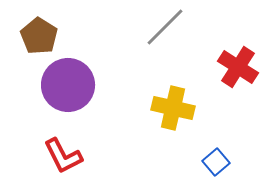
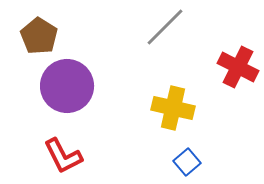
red cross: rotated 6 degrees counterclockwise
purple circle: moved 1 px left, 1 px down
blue square: moved 29 px left
